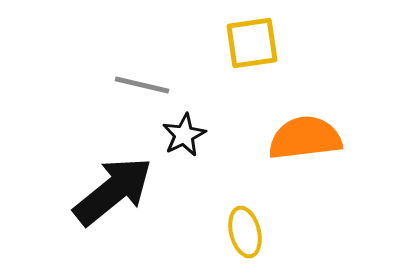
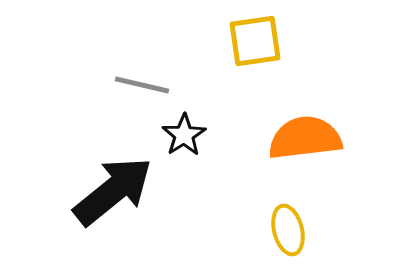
yellow square: moved 3 px right, 2 px up
black star: rotated 6 degrees counterclockwise
yellow ellipse: moved 43 px right, 2 px up
